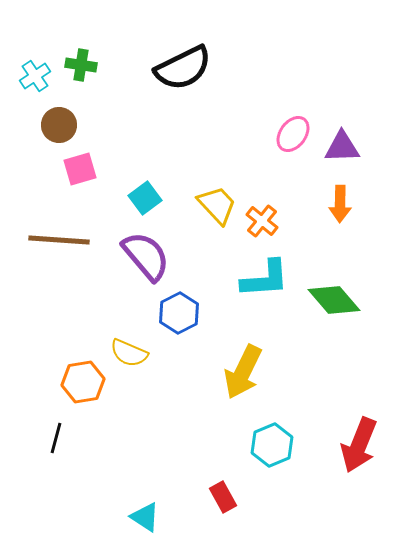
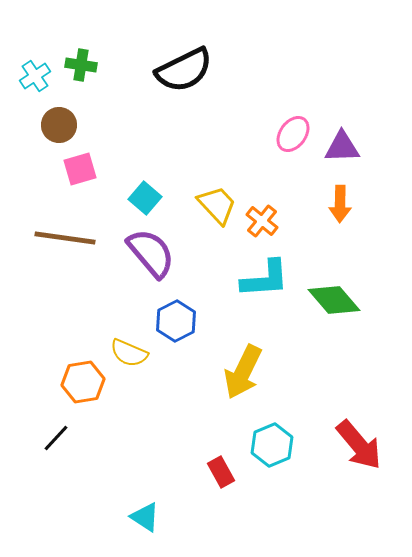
black semicircle: moved 1 px right, 2 px down
cyan square: rotated 12 degrees counterclockwise
brown line: moved 6 px right, 2 px up; rotated 4 degrees clockwise
purple semicircle: moved 5 px right, 3 px up
blue hexagon: moved 3 px left, 8 px down
black line: rotated 28 degrees clockwise
red arrow: rotated 62 degrees counterclockwise
red rectangle: moved 2 px left, 25 px up
